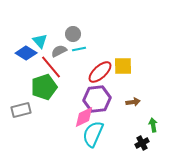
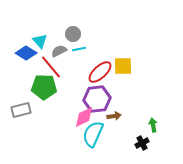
green pentagon: rotated 20 degrees clockwise
brown arrow: moved 19 px left, 14 px down
